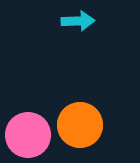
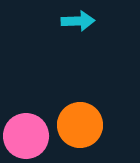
pink circle: moved 2 px left, 1 px down
